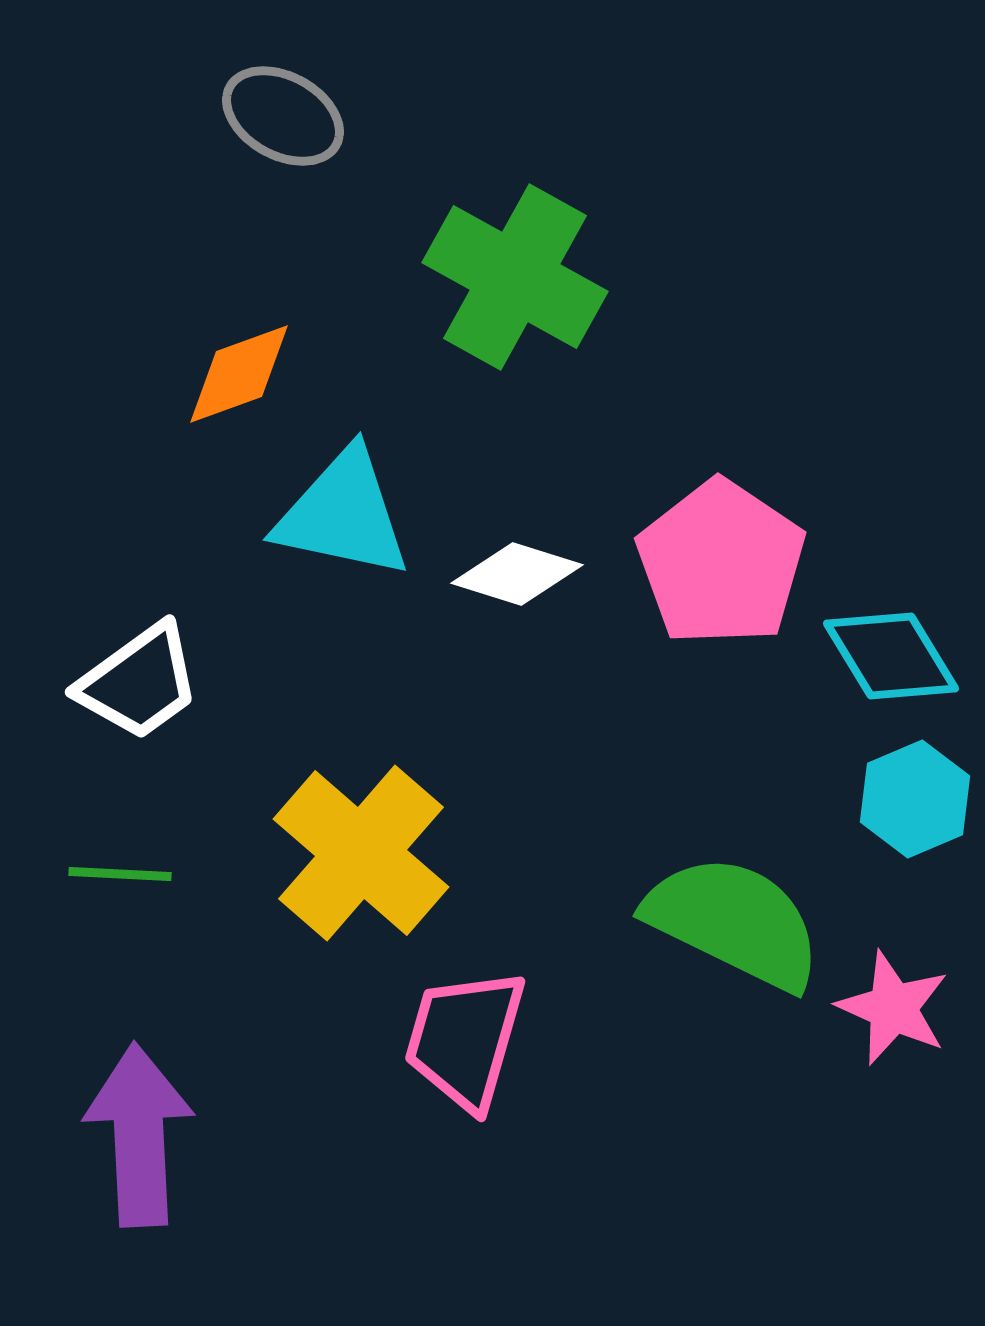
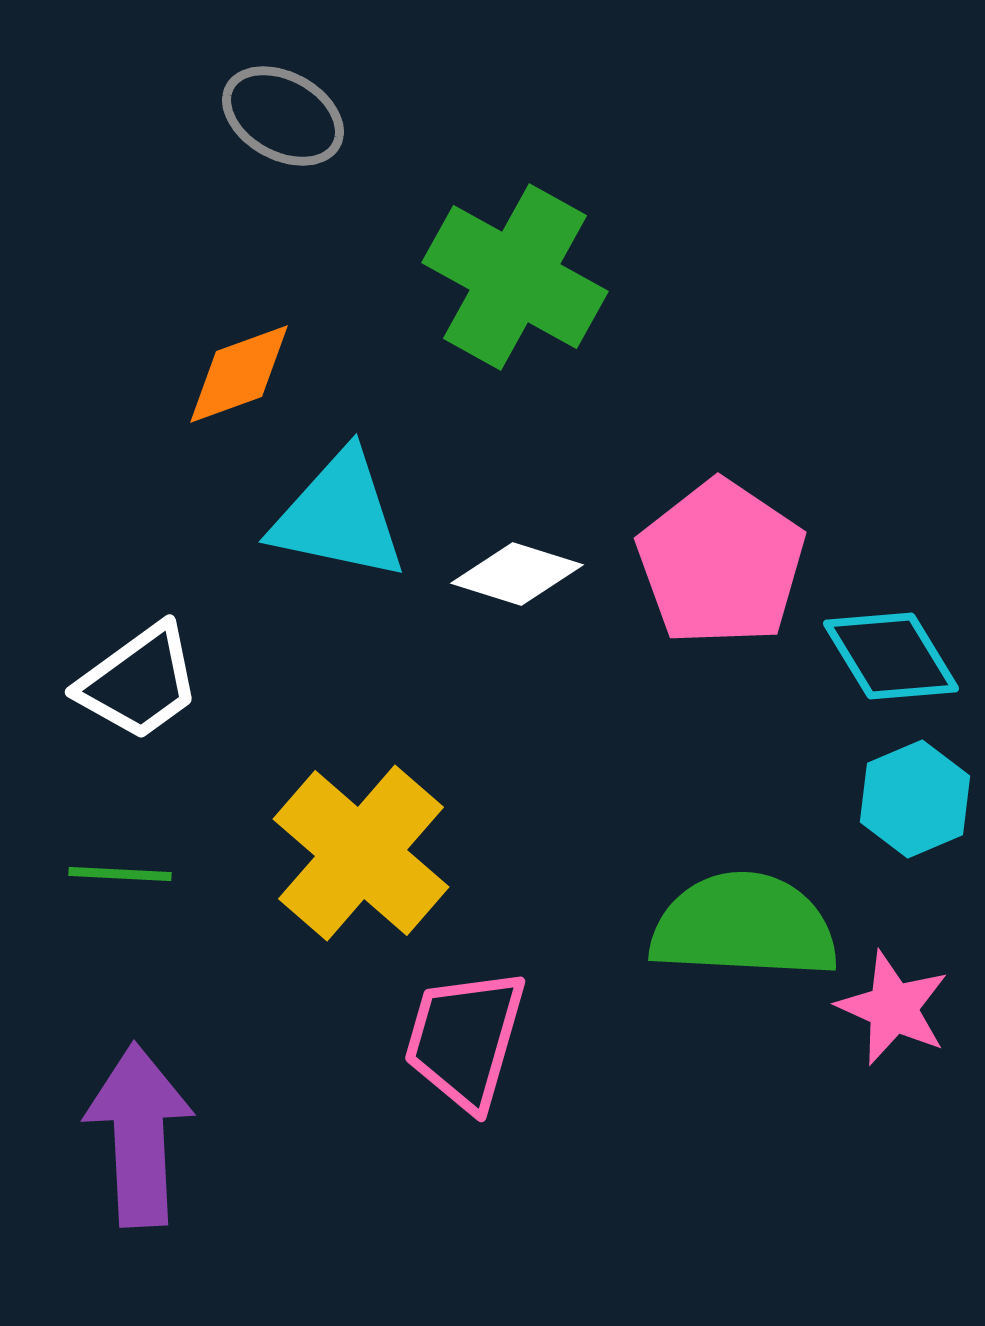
cyan triangle: moved 4 px left, 2 px down
green semicircle: moved 10 px right, 4 px down; rotated 23 degrees counterclockwise
